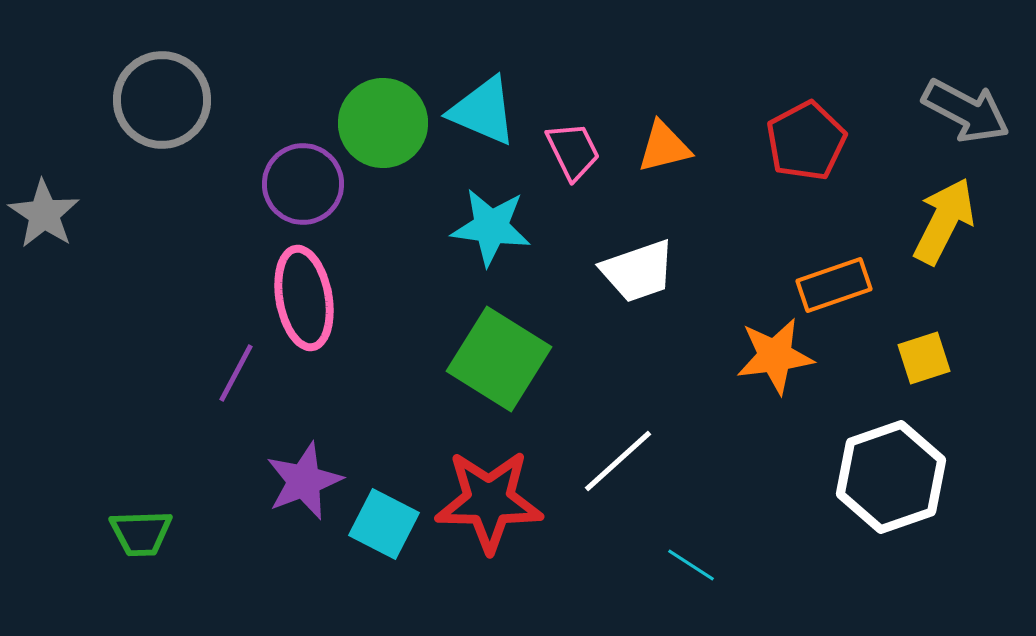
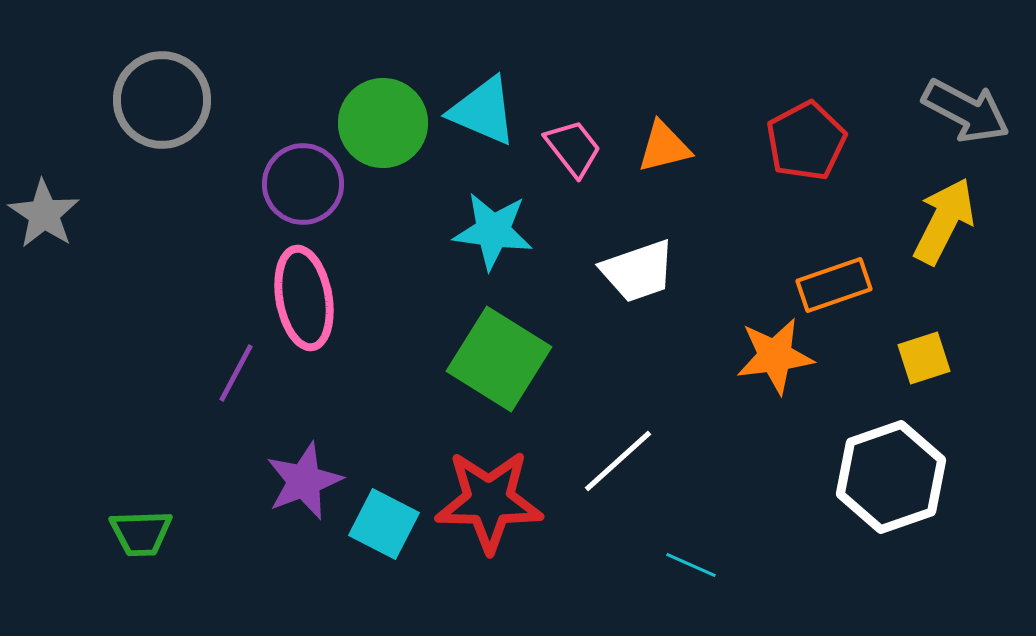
pink trapezoid: moved 3 px up; rotated 12 degrees counterclockwise
cyan star: moved 2 px right, 4 px down
cyan line: rotated 9 degrees counterclockwise
